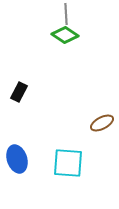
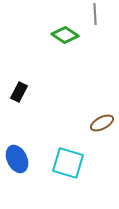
gray line: moved 29 px right
blue ellipse: rotated 8 degrees counterclockwise
cyan square: rotated 12 degrees clockwise
